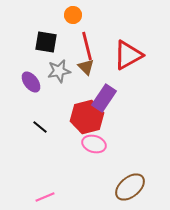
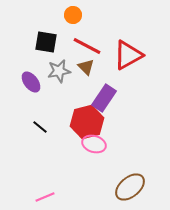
red line: rotated 48 degrees counterclockwise
red hexagon: moved 5 px down
